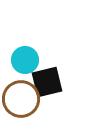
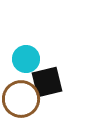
cyan circle: moved 1 px right, 1 px up
